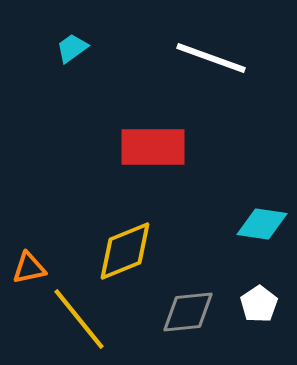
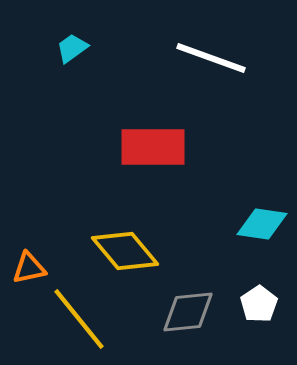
yellow diamond: rotated 72 degrees clockwise
